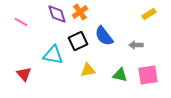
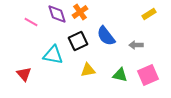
pink line: moved 10 px right
blue semicircle: moved 2 px right
pink square: rotated 15 degrees counterclockwise
